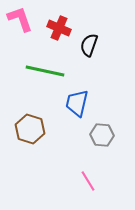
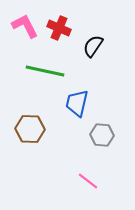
pink L-shape: moved 5 px right, 7 px down; rotated 8 degrees counterclockwise
black semicircle: moved 4 px right, 1 px down; rotated 15 degrees clockwise
brown hexagon: rotated 16 degrees counterclockwise
pink line: rotated 20 degrees counterclockwise
